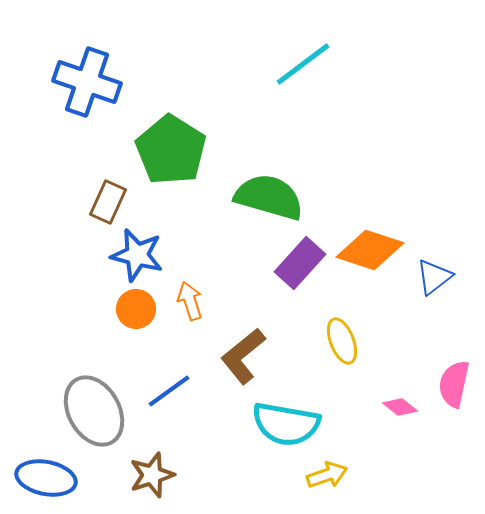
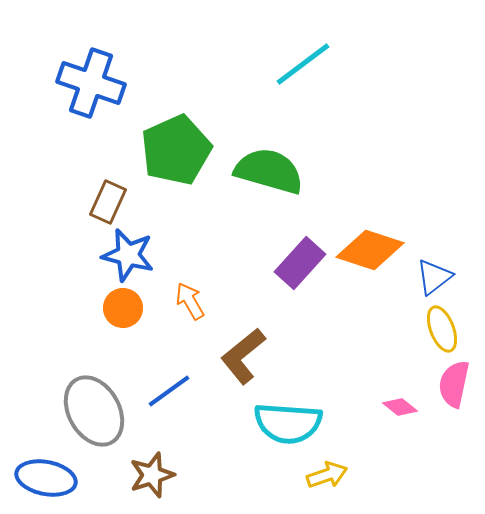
blue cross: moved 4 px right, 1 px down
green pentagon: moved 5 px right; rotated 16 degrees clockwise
green semicircle: moved 26 px up
blue star: moved 9 px left
orange arrow: rotated 12 degrees counterclockwise
orange circle: moved 13 px left, 1 px up
yellow ellipse: moved 100 px right, 12 px up
cyan semicircle: moved 2 px right, 1 px up; rotated 6 degrees counterclockwise
